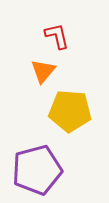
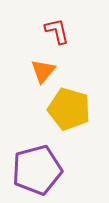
red L-shape: moved 5 px up
yellow pentagon: moved 1 px left, 2 px up; rotated 12 degrees clockwise
